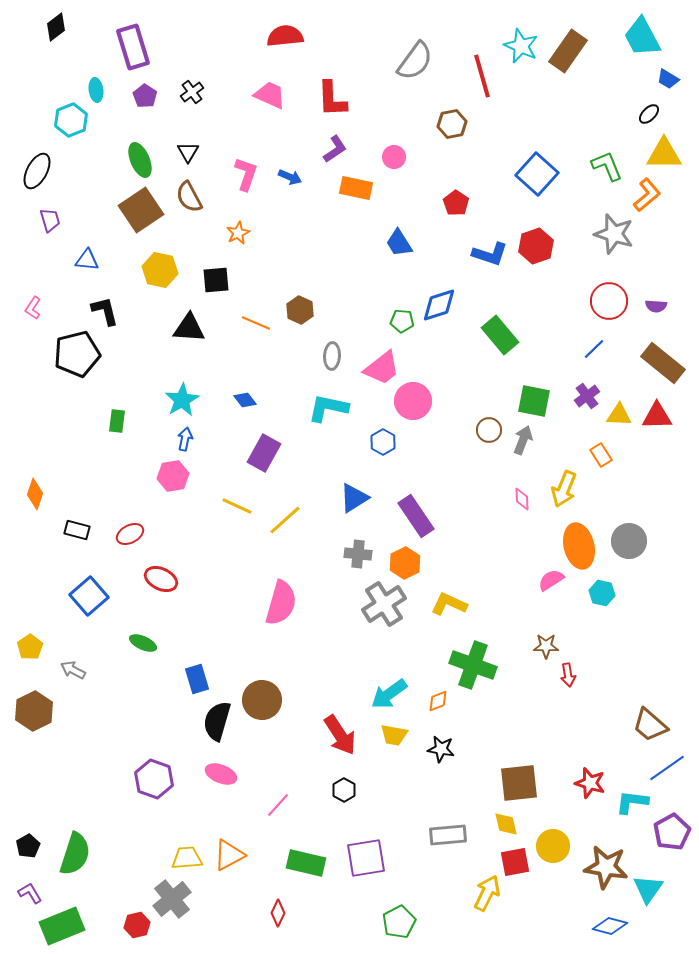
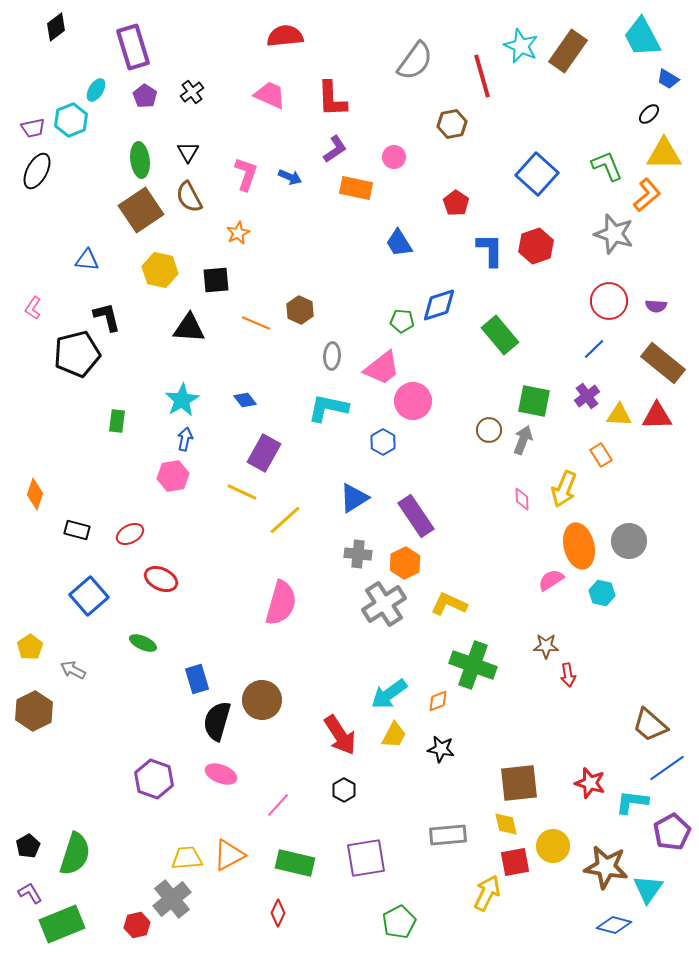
cyan ellipse at (96, 90): rotated 40 degrees clockwise
green ellipse at (140, 160): rotated 16 degrees clockwise
purple trapezoid at (50, 220): moved 17 px left, 92 px up; rotated 95 degrees clockwise
blue L-shape at (490, 254): moved 4 px up; rotated 108 degrees counterclockwise
black L-shape at (105, 311): moved 2 px right, 6 px down
yellow line at (237, 506): moved 5 px right, 14 px up
yellow trapezoid at (394, 735): rotated 72 degrees counterclockwise
green rectangle at (306, 863): moved 11 px left
green rectangle at (62, 926): moved 2 px up
blue diamond at (610, 926): moved 4 px right, 1 px up
